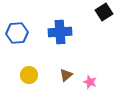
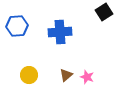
blue hexagon: moved 7 px up
pink star: moved 3 px left, 5 px up
